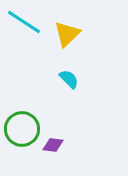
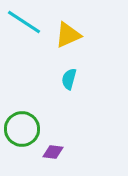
yellow triangle: moved 1 px right, 1 px down; rotated 20 degrees clockwise
cyan semicircle: rotated 120 degrees counterclockwise
purple diamond: moved 7 px down
